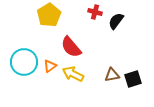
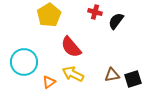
orange triangle: moved 1 px left, 16 px down
